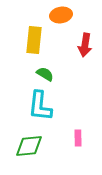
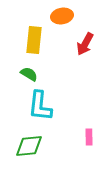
orange ellipse: moved 1 px right, 1 px down
red arrow: moved 1 px up; rotated 20 degrees clockwise
green semicircle: moved 16 px left
pink rectangle: moved 11 px right, 1 px up
